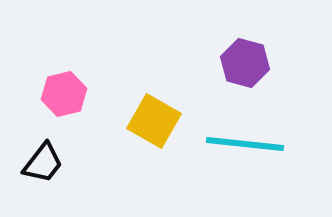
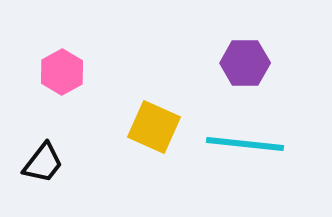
purple hexagon: rotated 15 degrees counterclockwise
pink hexagon: moved 2 px left, 22 px up; rotated 15 degrees counterclockwise
yellow square: moved 6 px down; rotated 6 degrees counterclockwise
